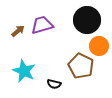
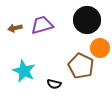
brown arrow: moved 3 px left, 3 px up; rotated 152 degrees counterclockwise
orange circle: moved 1 px right, 2 px down
